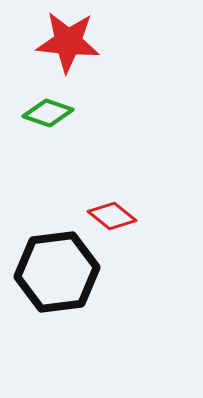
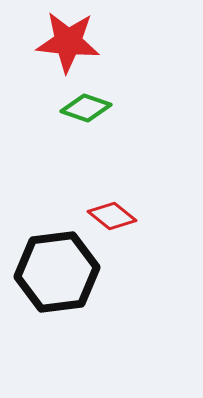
green diamond: moved 38 px right, 5 px up
